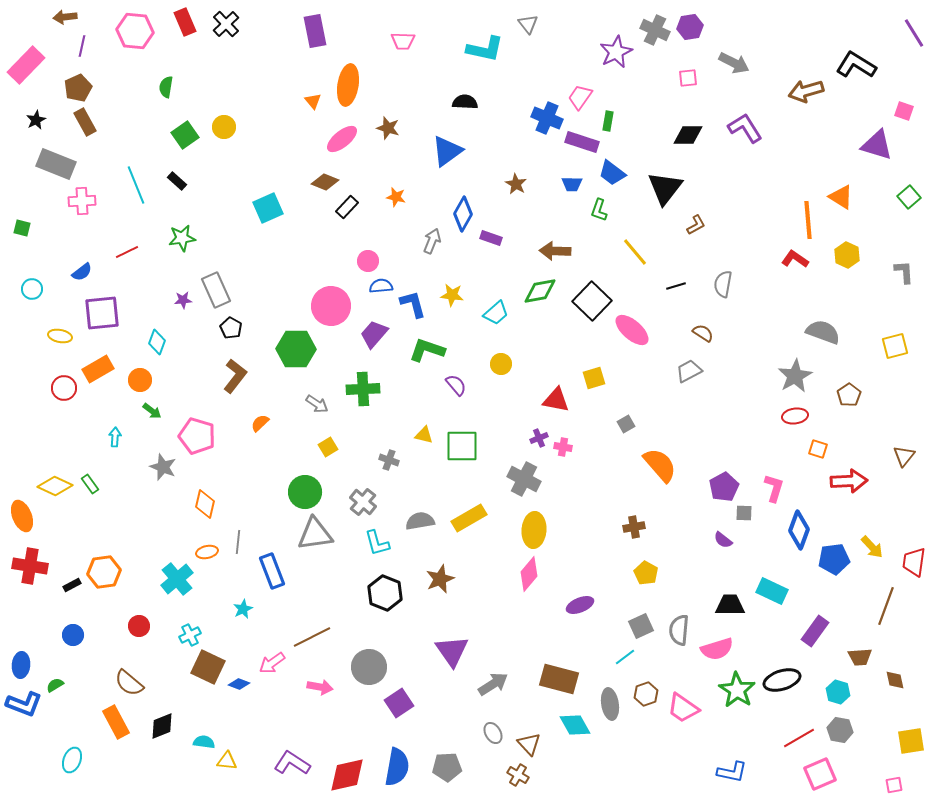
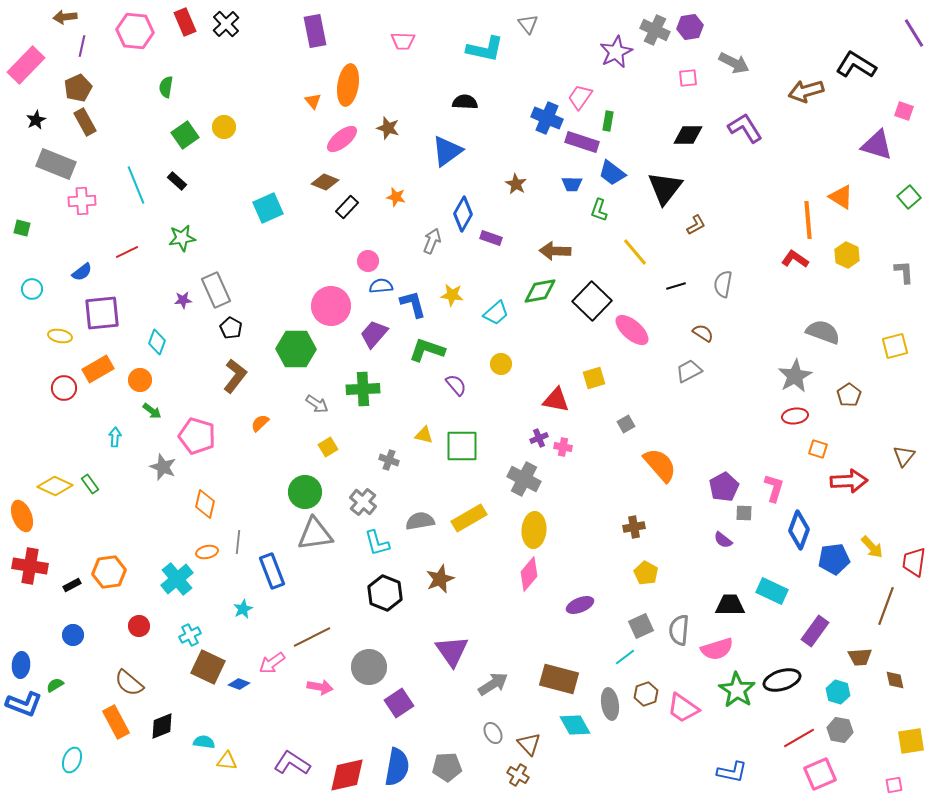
orange hexagon at (104, 572): moved 5 px right
